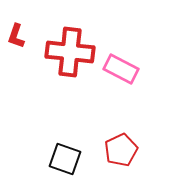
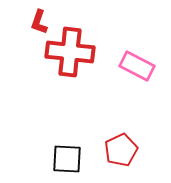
red L-shape: moved 23 px right, 14 px up
pink rectangle: moved 16 px right, 3 px up
black square: moved 2 px right; rotated 16 degrees counterclockwise
